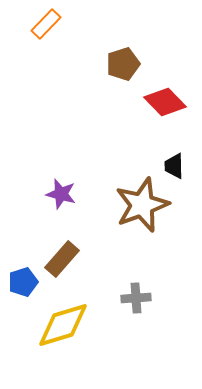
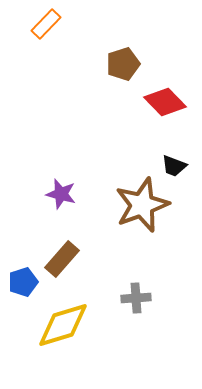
black trapezoid: rotated 68 degrees counterclockwise
